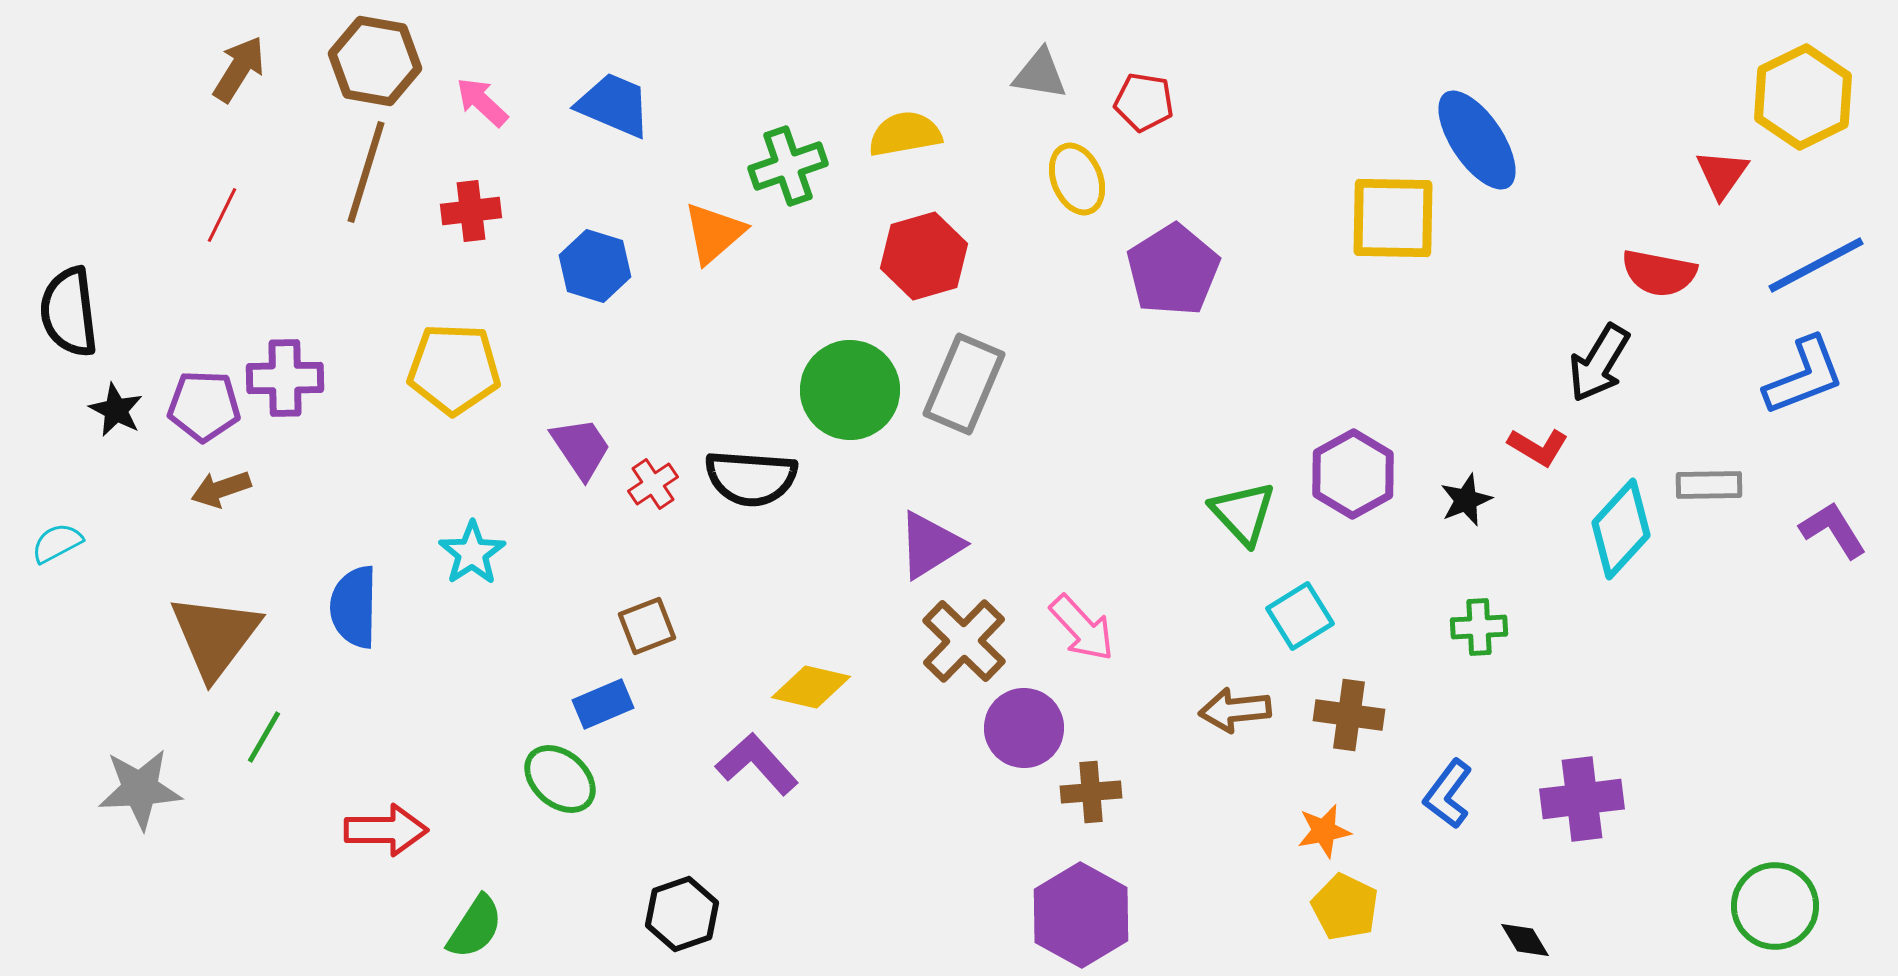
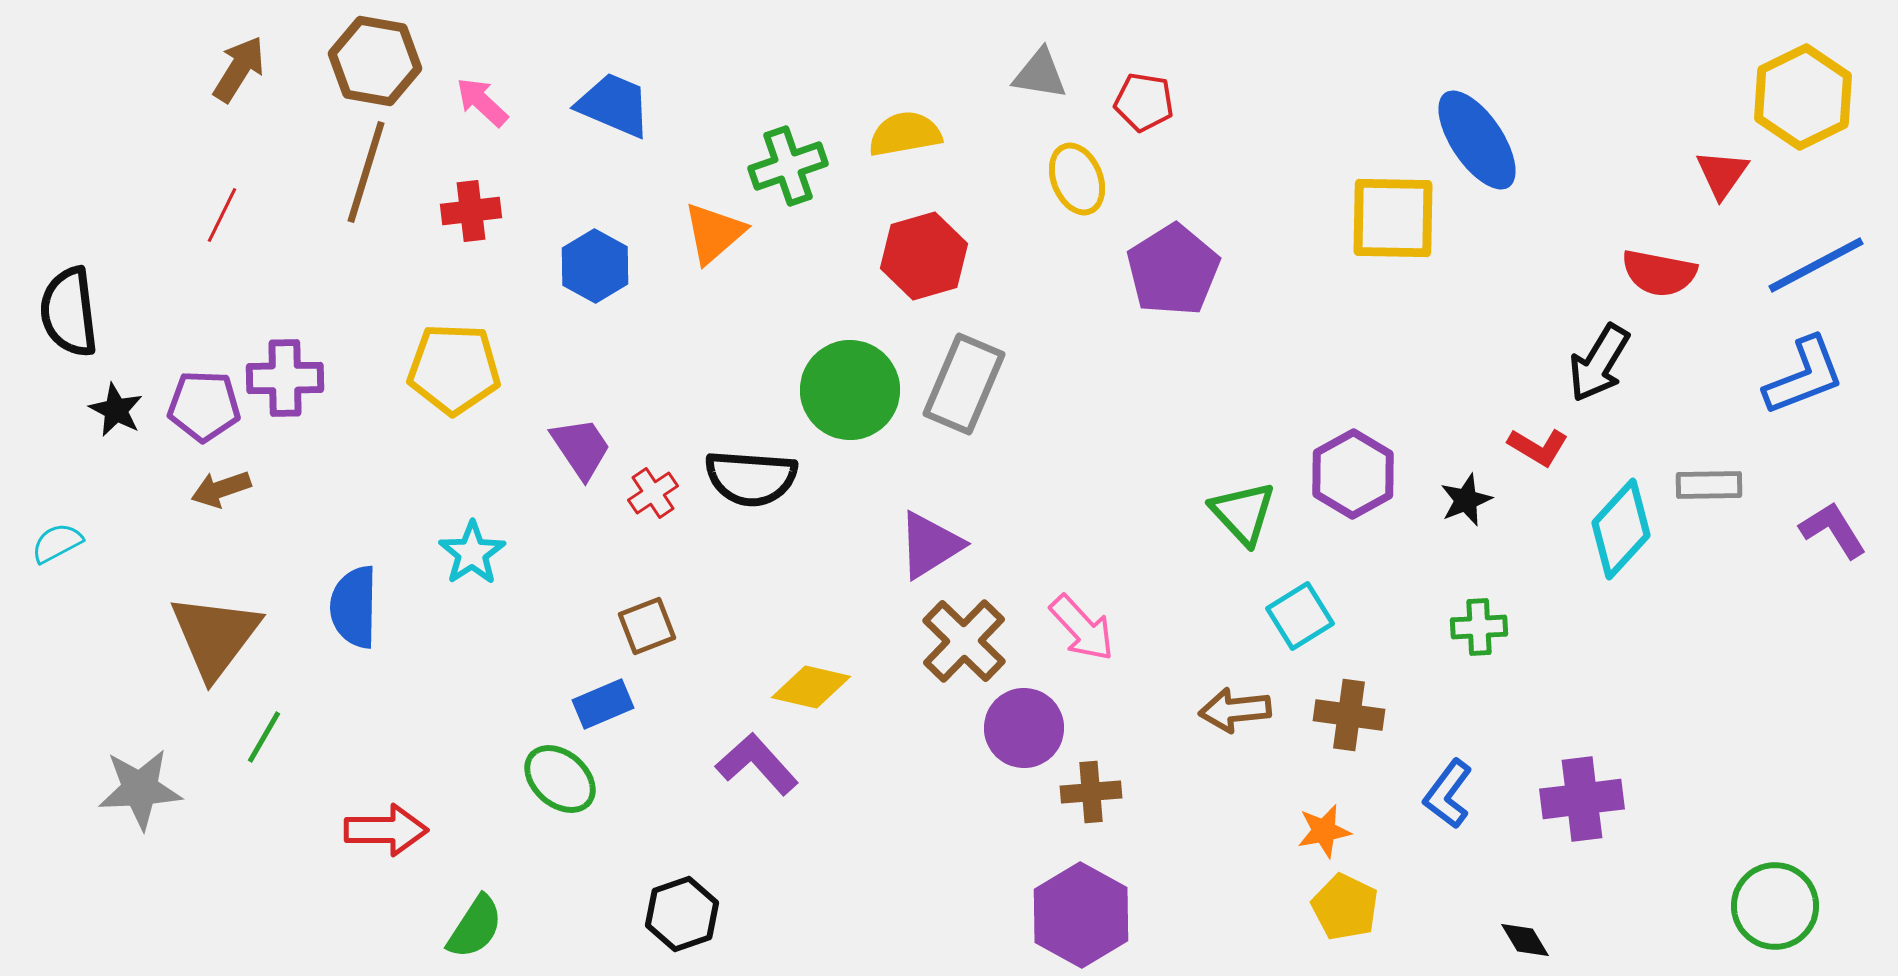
blue hexagon at (595, 266): rotated 12 degrees clockwise
red cross at (653, 484): moved 9 px down
